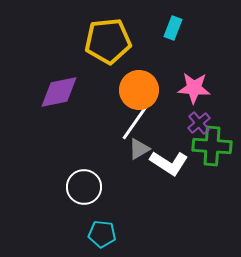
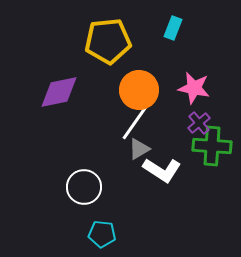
pink star: rotated 8 degrees clockwise
white L-shape: moved 7 px left, 7 px down
